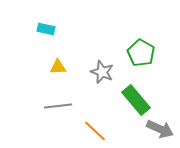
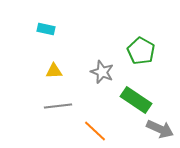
green pentagon: moved 2 px up
yellow triangle: moved 4 px left, 4 px down
green rectangle: rotated 16 degrees counterclockwise
